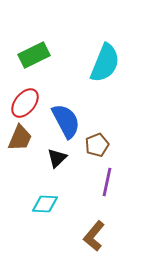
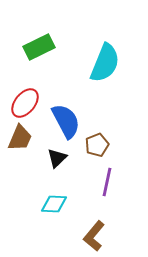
green rectangle: moved 5 px right, 8 px up
cyan diamond: moved 9 px right
